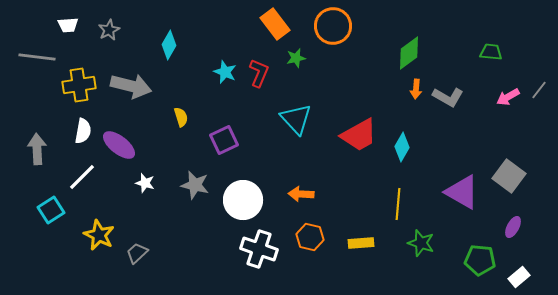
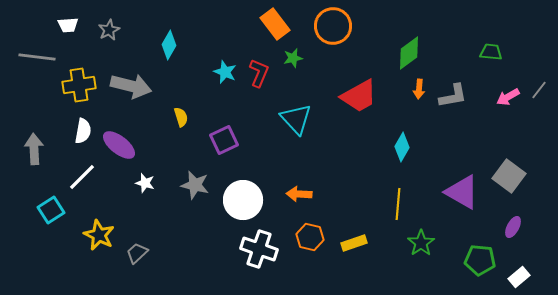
green star at (296, 58): moved 3 px left
orange arrow at (416, 89): moved 3 px right
gray L-shape at (448, 97): moved 5 px right, 1 px up; rotated 40 degrees counterclockwise
red trapezoid at (359, 135): moved 39 px up
gray arrow at (37, 149): moved 3 px left
orange arrow at (301, 194): moved 2 px left
yellow rectangle at (361, 243): moved 7 px left; rotated 15 degrees counterclockwise
green star at (421, 243): rotated 20 degrees clockwise
